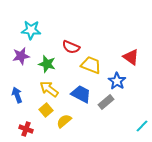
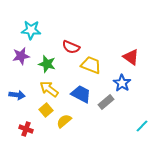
blue star: moved 5 px right, 2 px down
blue arrow: rotated 119 degrees clockwise
